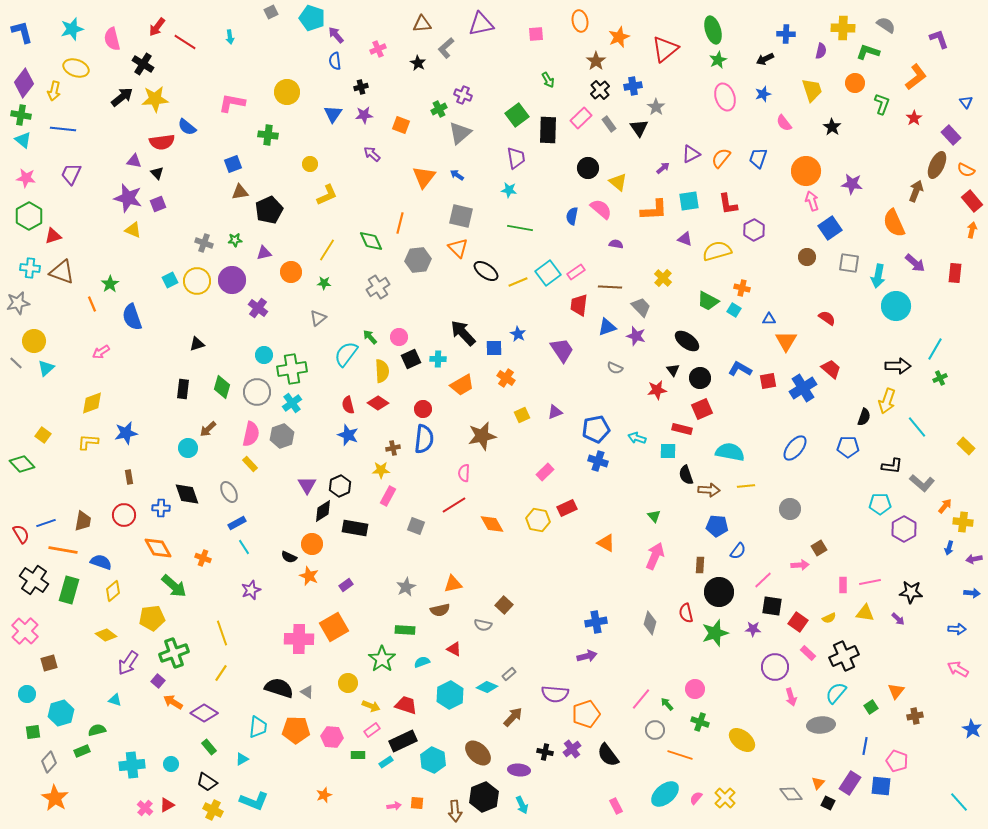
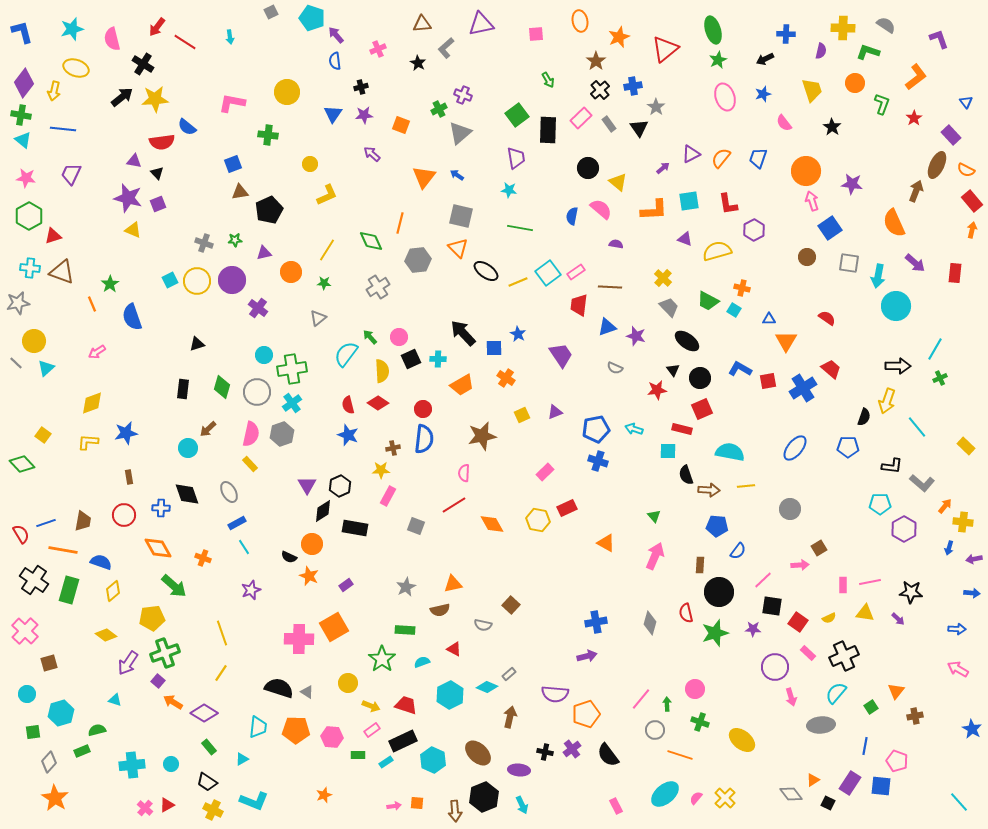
gray trapezoid at (641, 307): moved 28 px right
purple trapezoid at (562, 350): moved 1 px left, 5 px down
pink arrow at (101, 352): moved 4 px left
gray hexagon at (282, 436): moved 2 px up
cyan arrow at (637, 438): moved 3 px left, 9 px up
brown square at (504, 605): moved 7 px right
green cross at (174, 653): moved 9 px left
green arrow at (667, 704): rotated 40 degrees clockwise
brown arrow at (513, 717): moved 3 px left; rotated 30 degrees counterclockwise
orange triangle at (818, 783): moved 5 px left, 3 px up; rotated 16 degrees clockwise
